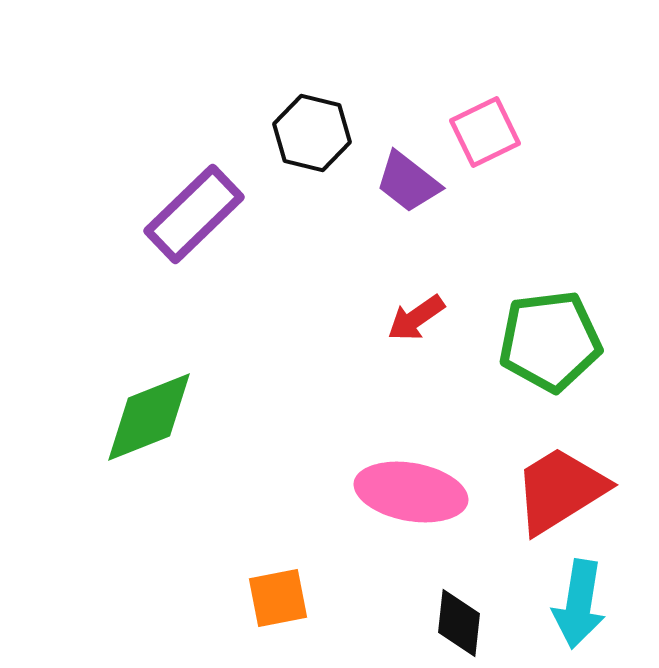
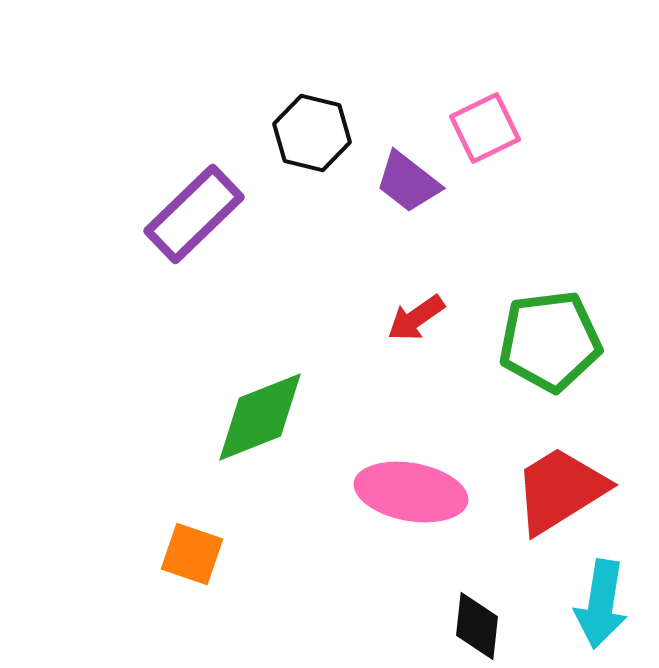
pink square: moved 4 px up
green diamond: moved 111 px right
orange square: moved 86 px left, 44 px up; rotated 30 degrees clockwise
cyan arrow: moved 22 px right
black diamond: moved 18 px right, 3 px down
